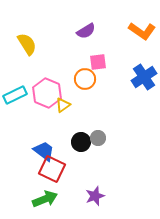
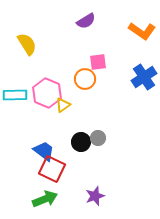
purple semicircle: moved 10 px up
cyan rectangle: rotated 25 degrees clockwise
